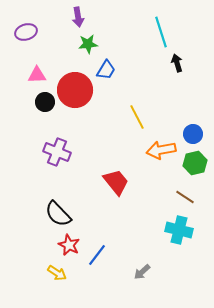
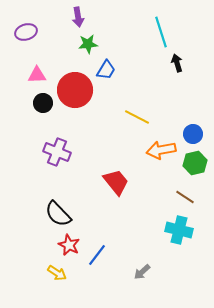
black circle: moved 2 px left, 1 px down
yellow line: rotated 35 degrees counterclockwise
